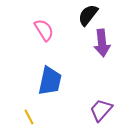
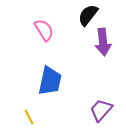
purple arrow: moved 1 px right, 1 px up
